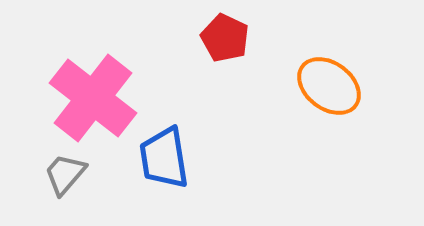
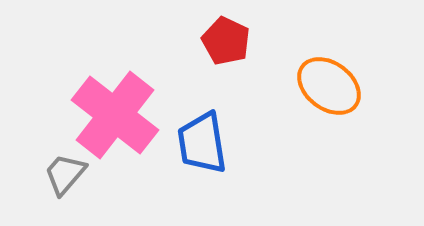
red pentagon: moved 1 px right, 3 px down
pink cross: moved 22 px right, 17 px down
blue trapezoid: moved 38 px right, 15 px up
